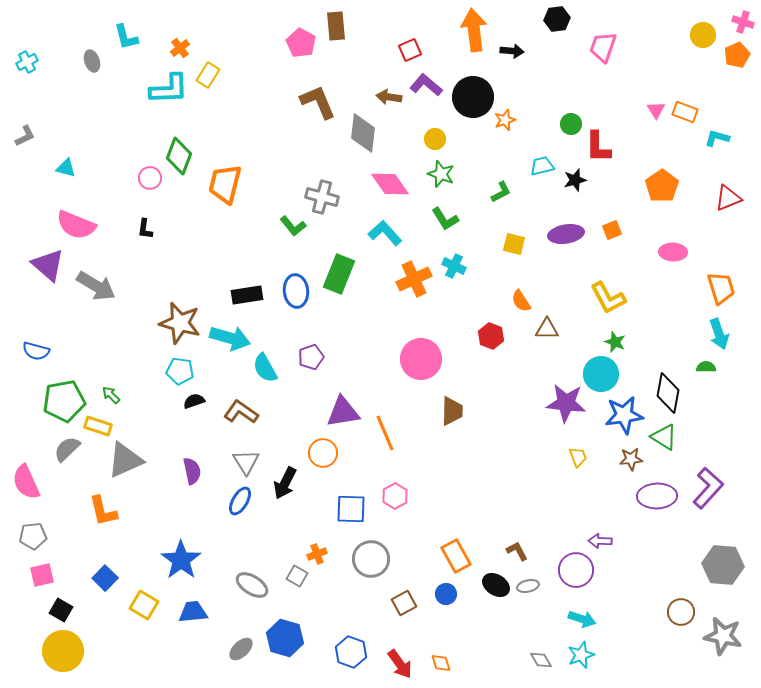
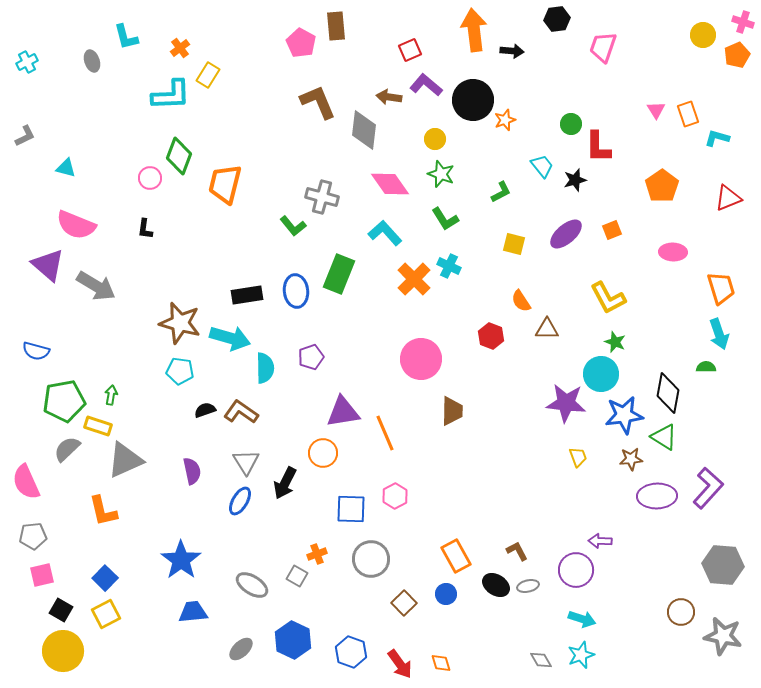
cyan L-shape at (169, 89): moved 2 px right, 6 px down
black circle at (473, 97): moved 3 px down
orange rectangle at (685, 112): moved 3 px right, 2 px down; rotated 50 degrees clockwise
gray diamond at (363, 133): moved 1 px right, 3 px up
cyan trapezoid at (542, 166): rotated 65 degrees clockwise
purple ellipse at (566, 234): rotated 32 degrees counterclockwise
cyan cross at (454, 266): moved 5 px left
orange cross at (414, 279): rotated 20 degrees counterclockwise
cyan semicircle at (265, 368): rotated 152 degrees counterclockwise
green arrow at (111, 395): rotated 54 degrees clockwise
black semicircle at (194, 401): moved 11 px right, 9 px down
brown square at (404, 603): rotated 15 degrees counterclockwise
yellow square at (144, 605): moved 38 px left, 9 px down; rotated 32 degrees clockwise
blue hexagon at (285, 638): moved 8 px right, 2 px down; rotated 9 degrees clockwise
